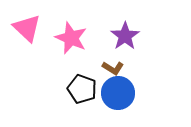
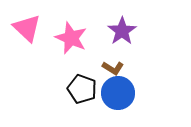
purple star: moved 3 px left, 5 px up
